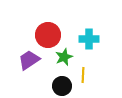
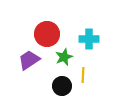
red circle: moved 1 px left, 1 px up
